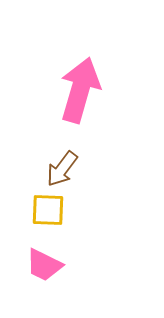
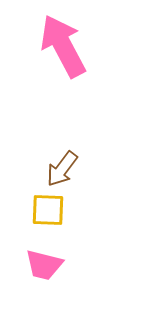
pink arrow: moved 17 px left, 44 px up; rotated 44 degrees counterclockwise
pink trapezoid: rotated 12 degrees counterclockwise
